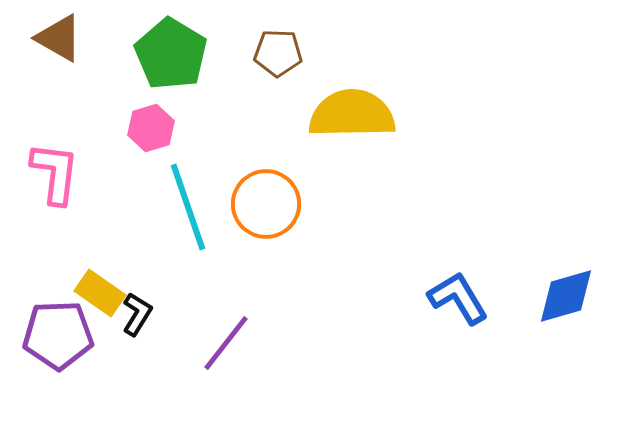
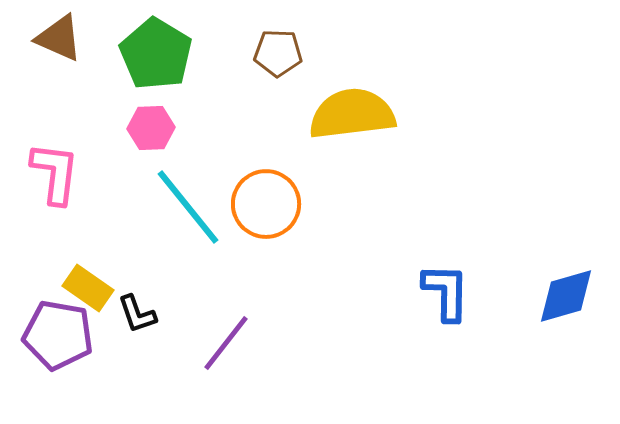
brown triangle: rotated 6 degrees counterclockwise
green pentagon: moved 15 px left
yellow semicircle: rotated 6 degrees counterclockwise
pink hexagon: rotated 15 degrees clockwise
cyan line: rotated 20 degrees counterclockwise
yellow rectangle: moved 12 px left, 5 px up
blue L-shape: moved 12 px left, 6 px up; rotated 32 degrees clockwise
black L-shape: rotated 129 degrees clockwise
purple pentagon: rotated 12 degrees clockwise
